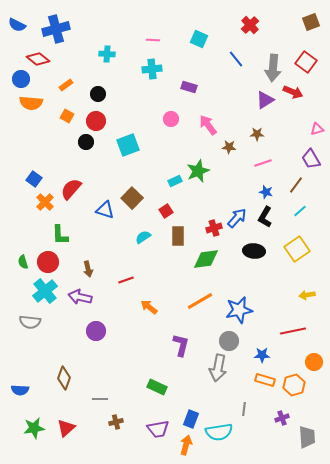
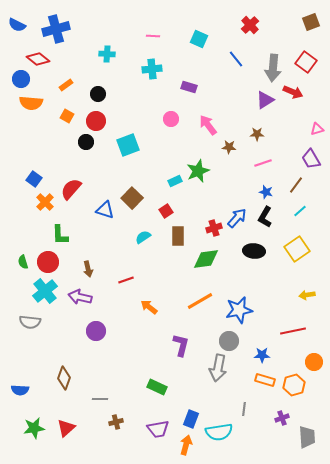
pink line at (153, 40): moved 4 px up
